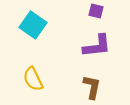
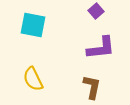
purple square: rotated 35 degrees clockwise
cyan square: rotated 24 degrees counterclockwise
purple L-shape: moved 4 px right, 2 px down
